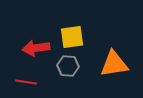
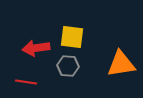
yellow square: rotated 15 degrees clockwise
orange triangle: moved 7 px right
